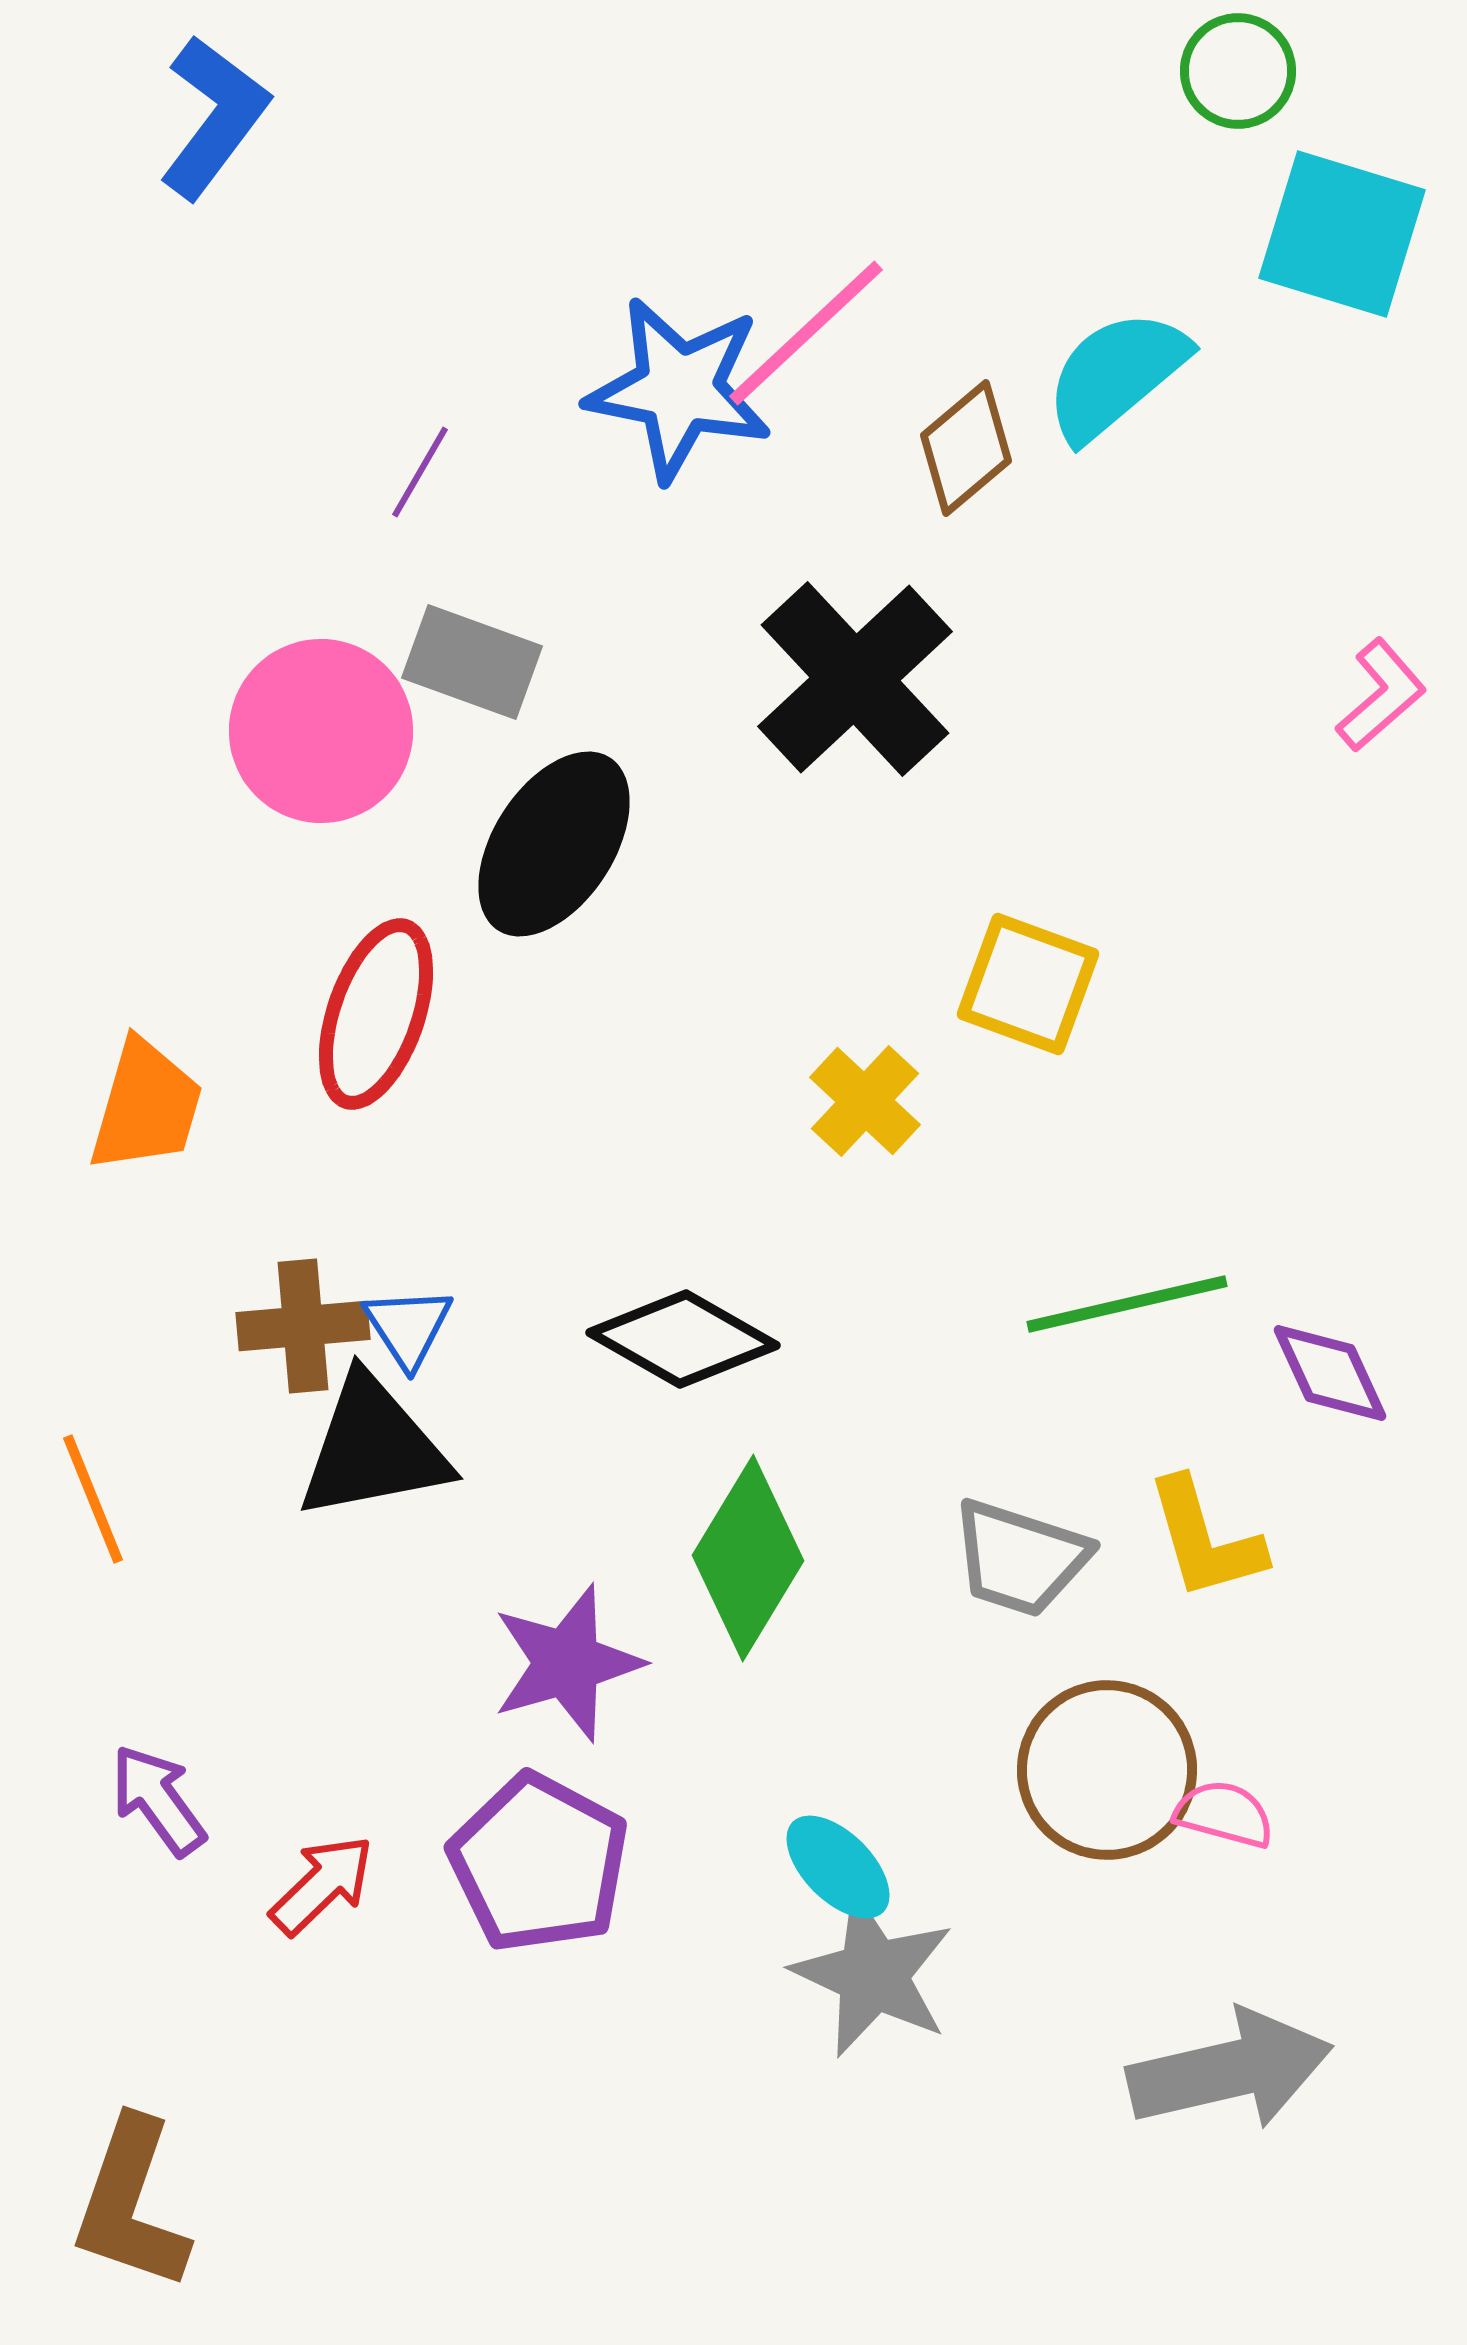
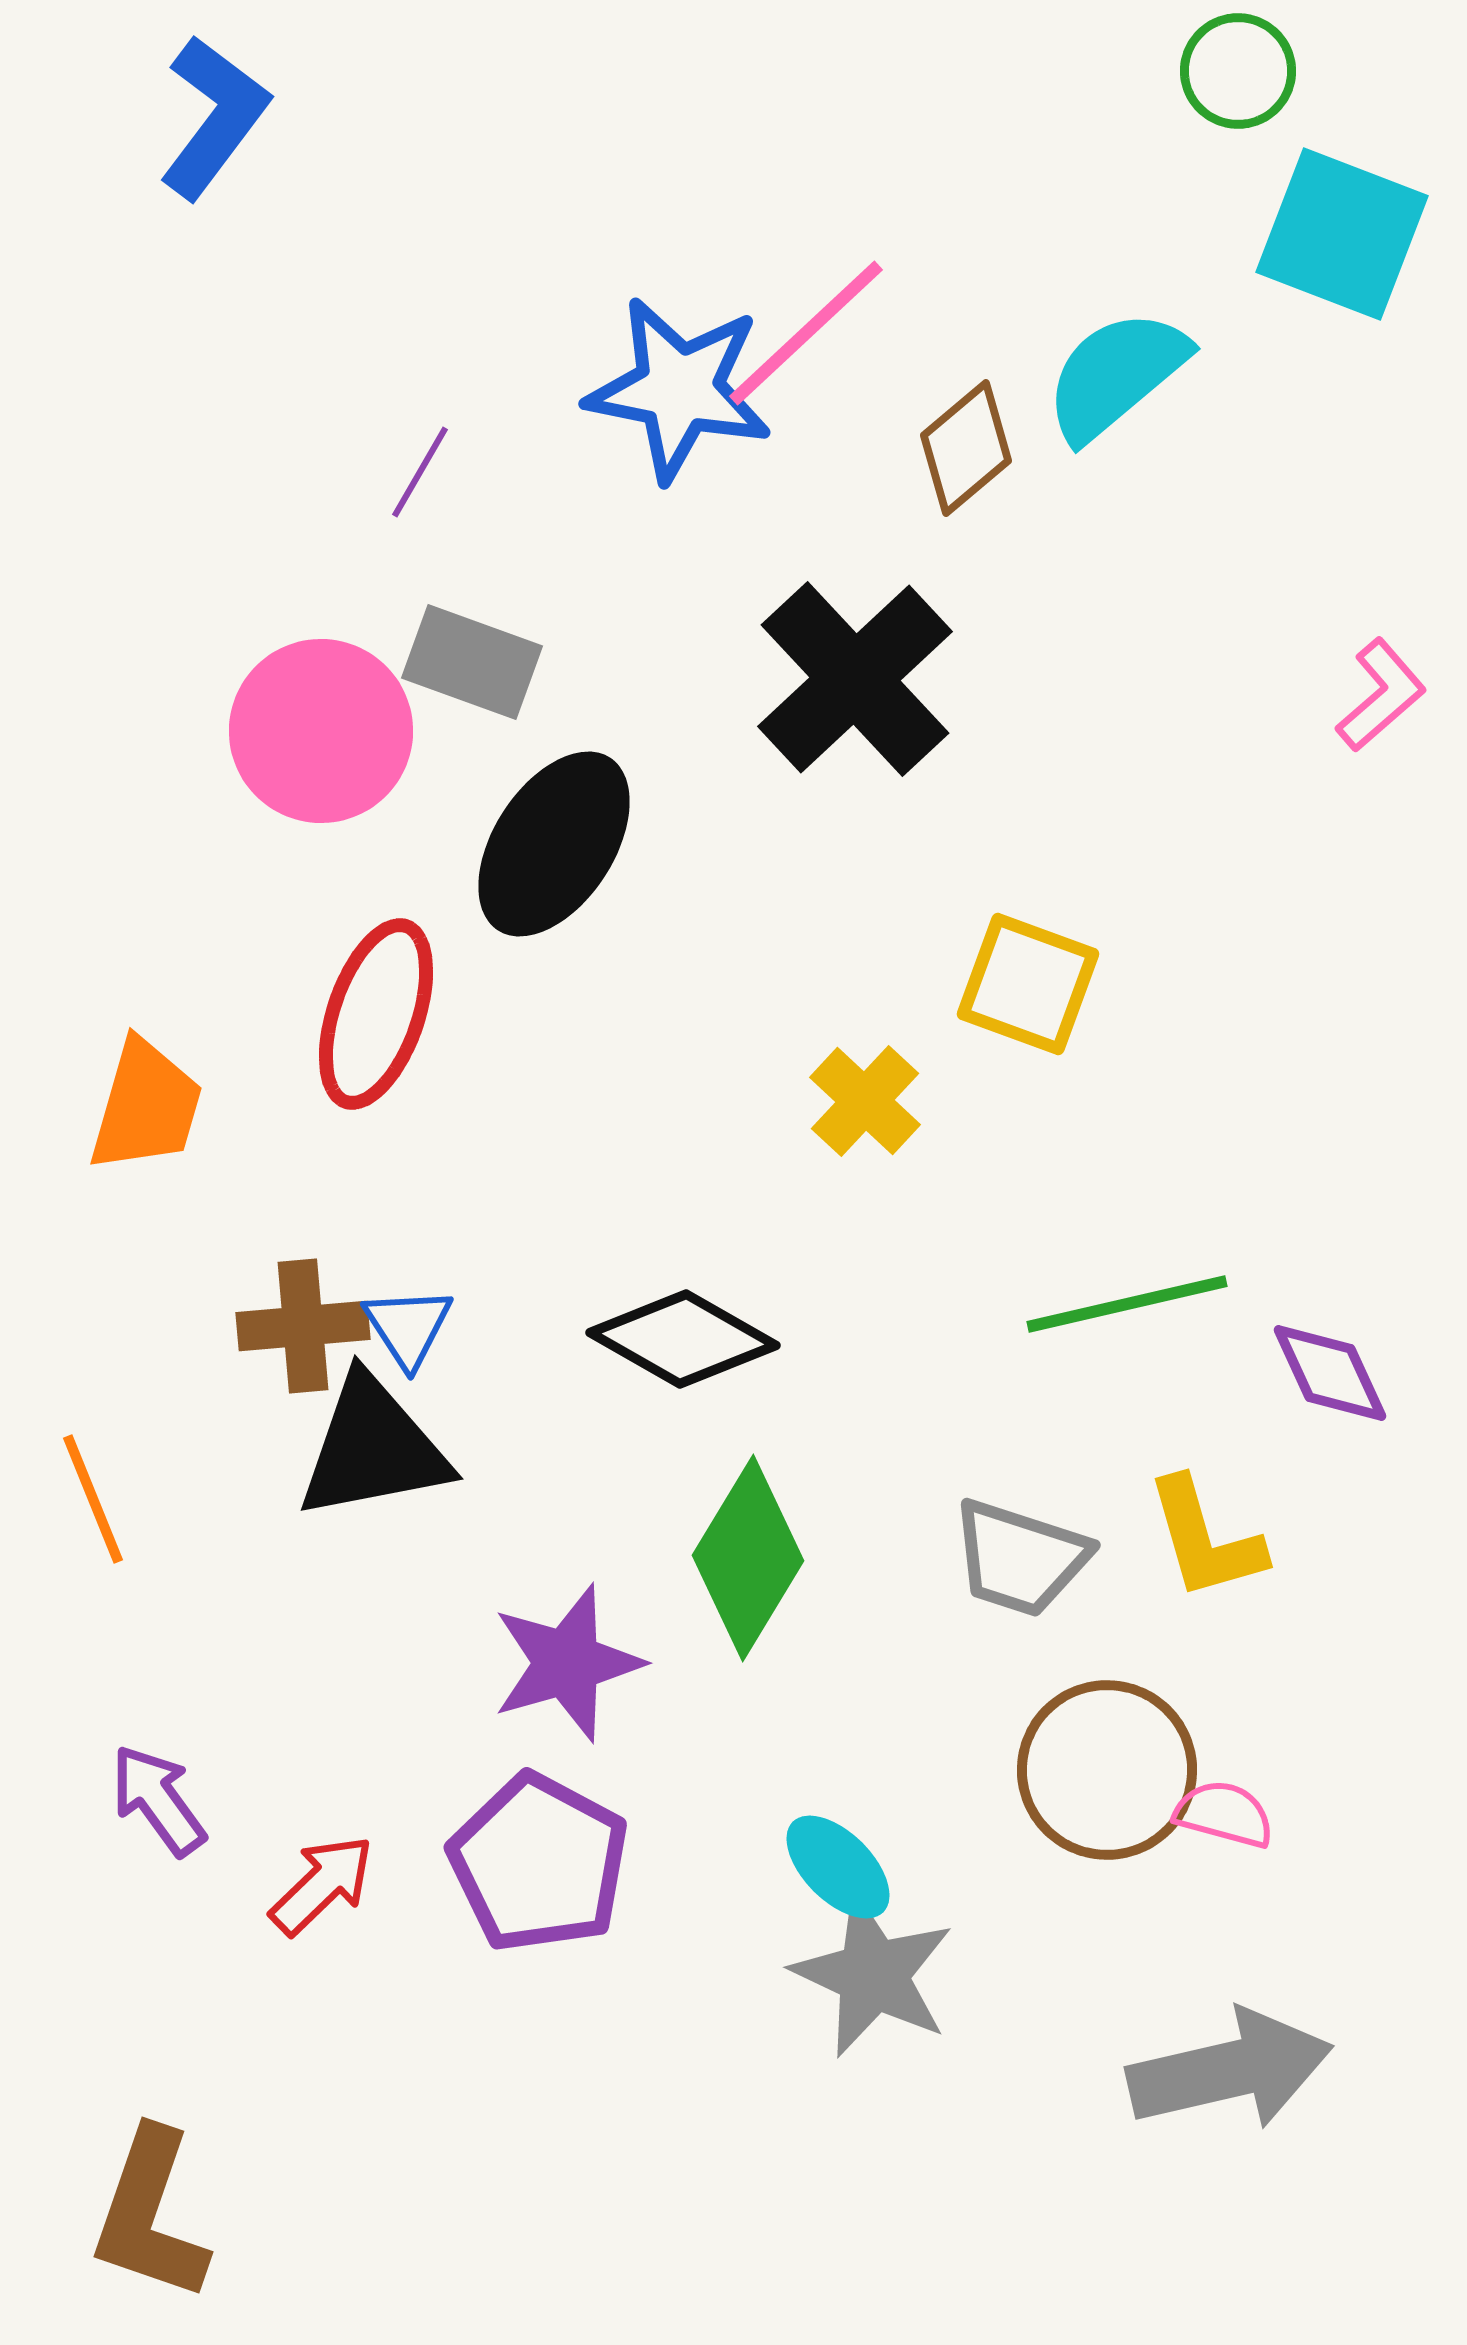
cyan square: rotated 4 degrees clockwise
brown L-shape: moved 19 px right, 11 px down
